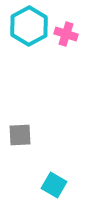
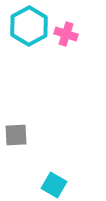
gray square: moved 4 px left
